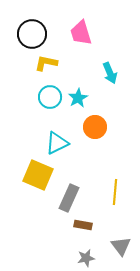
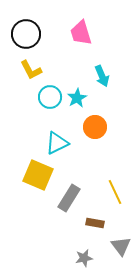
black circle: moved 6 px left
yellow L-shape: moved 15 px left, 7 px down; rotated 130 degrees counterclockwise
cyan arrow: moved 8 px left, 3 px down
cyan star: moved 1 px left
yellow line: rotated 30 degrees counterclockwise
gray rectangle: rotated 8 degrees clockwise
brown rectangle: moved 12 px right, 2 px up
gray star: moved 2 px left
